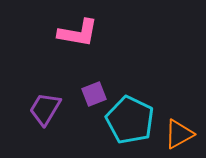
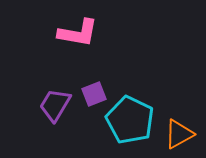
purple trapezoid: moved 10 px right, 4 px up
